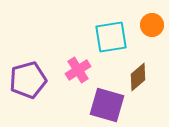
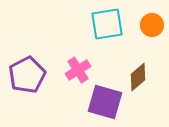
cyan square: moved 4 px left, 13 px up
purple pentagon: moved 1 px left, 5 px up; rotated 12 degrees counterclockwise
purple square: moved 2 px left, 3 px up
